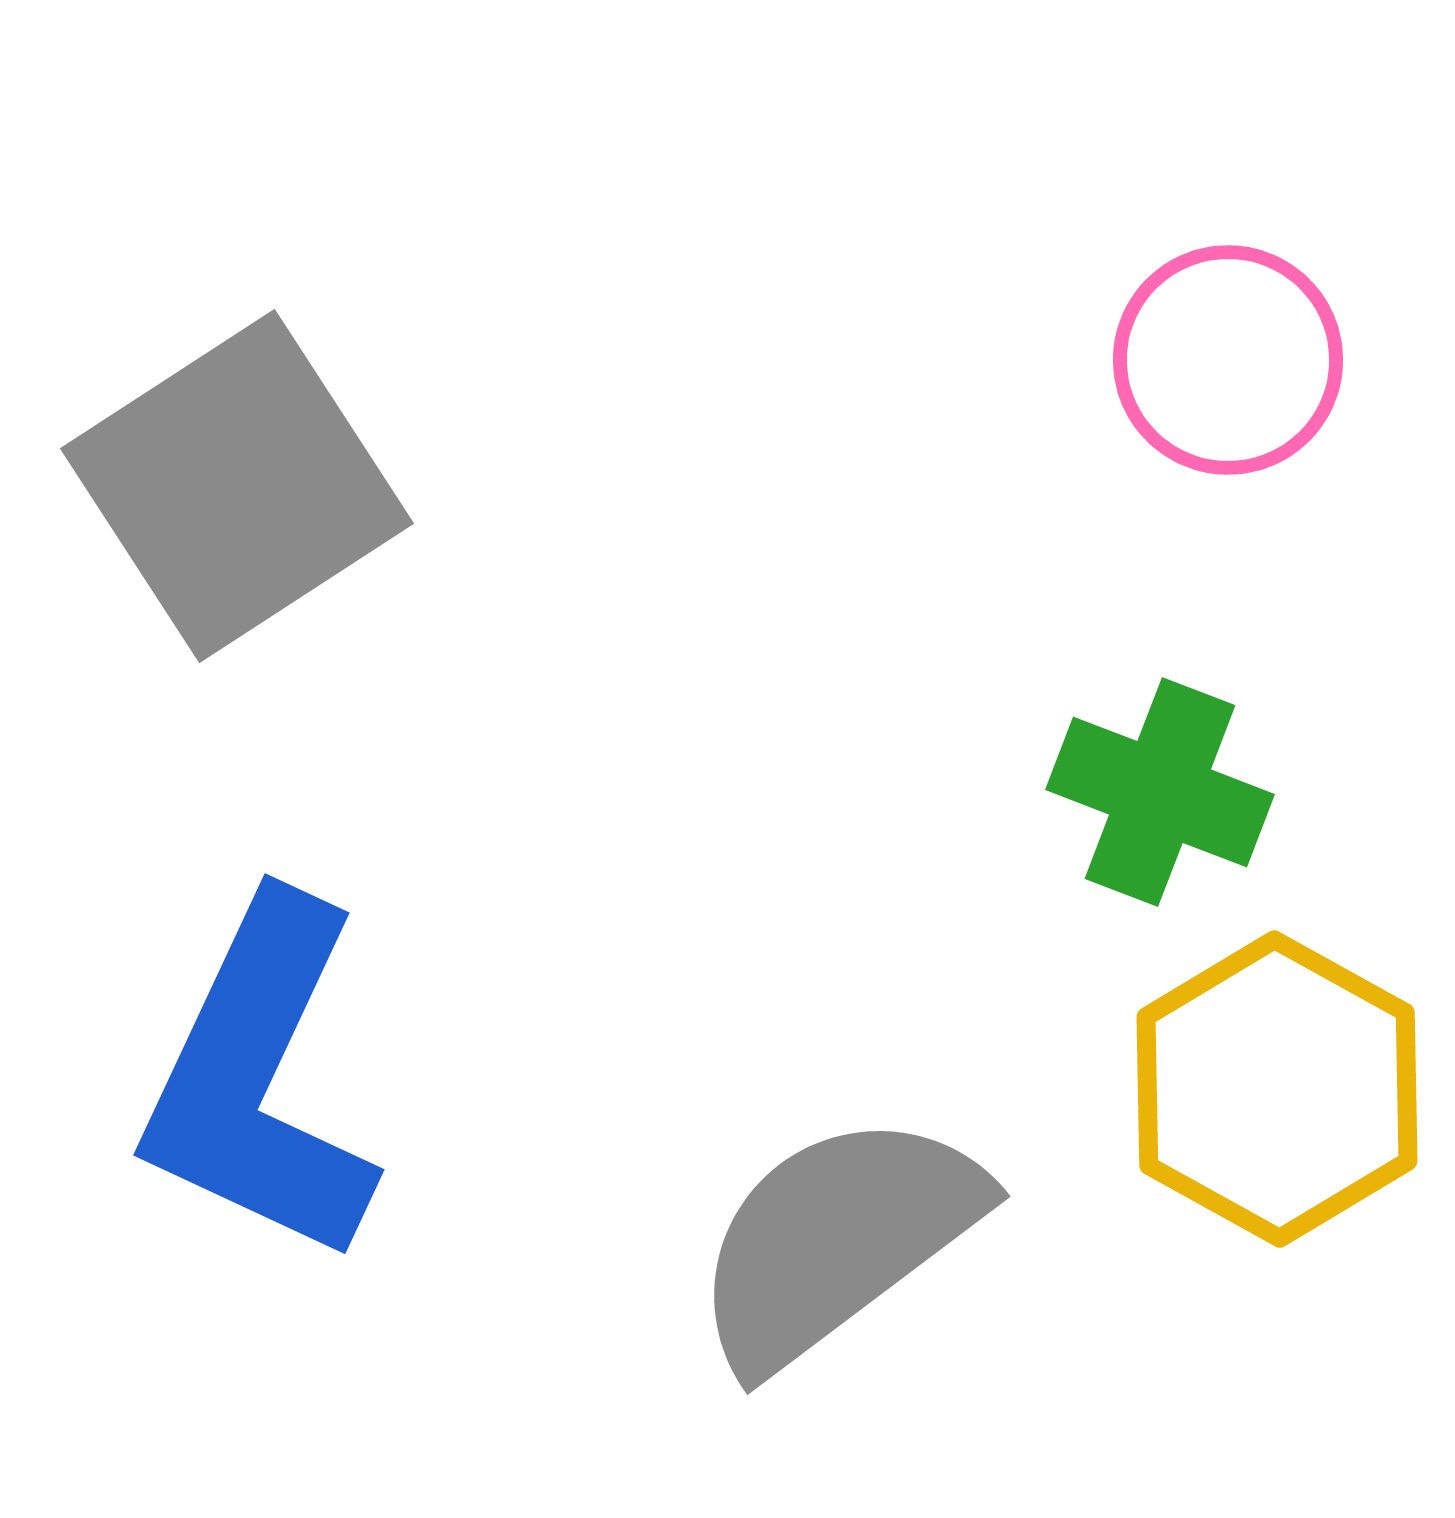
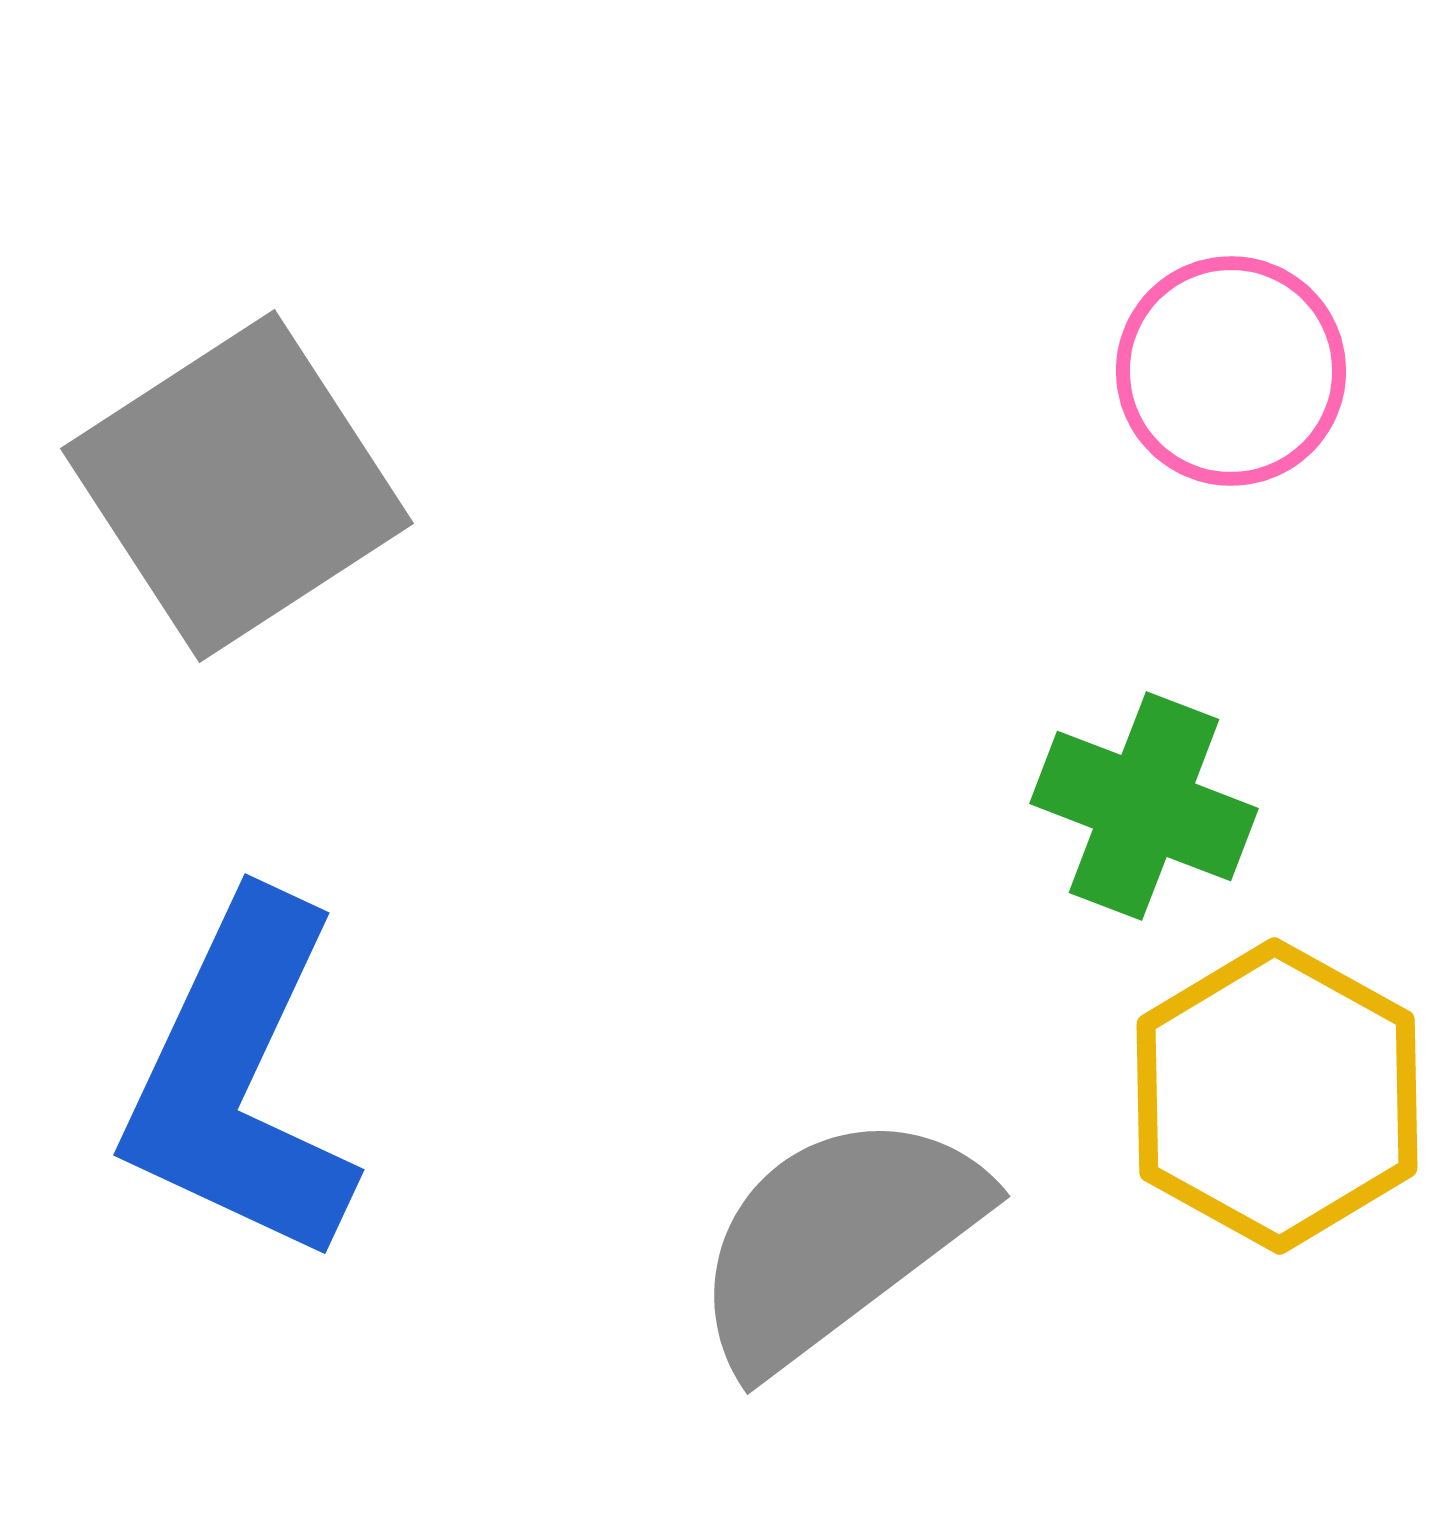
pink circle: moved 3 px right, 11 px down
green cross: moved 16 px left, 14 px down
blue L-shape: moved 20 px left
yellow hexagon: moved 7 px down
